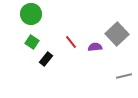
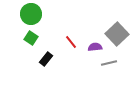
green square: moved 1 px left, 4 px up
gray line: moved 15 px left, 13 px up
